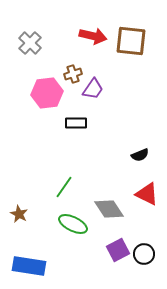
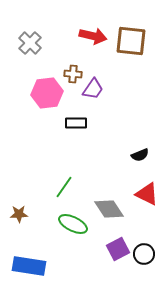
brown cross: rotated 24 degrees clockwise
brown star: rotated 30 degrees counterclockwise
purple square: moved 1 px up
